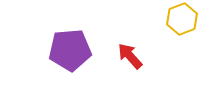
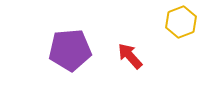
yellow hexagon: moved 1 px left, 3 px down
